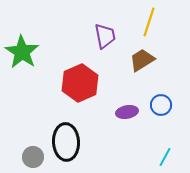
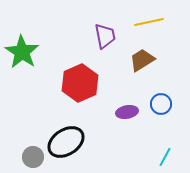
yellow line: rotated 60 degrees clockwise
blue circle: moved 1 px up
black ellipse: rotated 60 degrees clockwise
